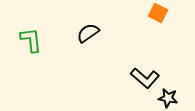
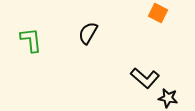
black semicircle: rotated 25 degrees counterclockwise
